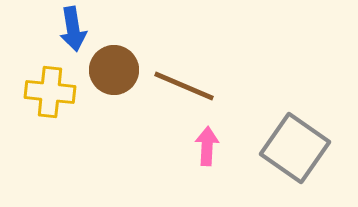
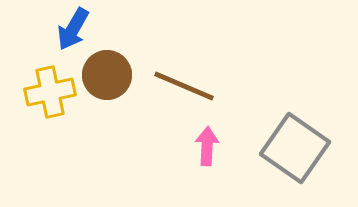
blue arrow: rotated 39 degrees clockwise
brown circle: moved 7 px left, 5 px down
yellow cross: rotated 18 degrees counterclockwise
